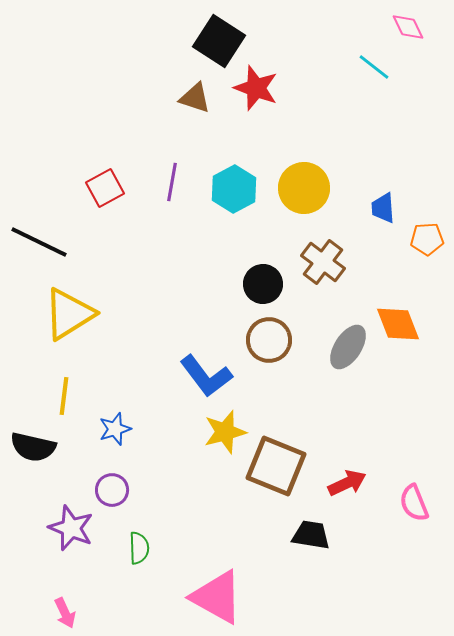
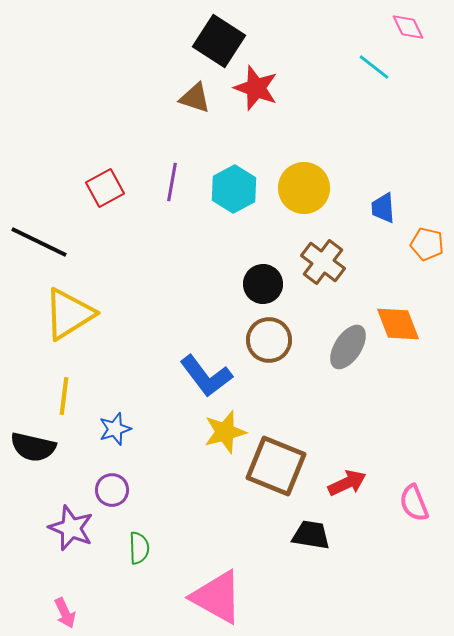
orange pentagon: moved 5 px down; rotated 16 degrees clockwise
